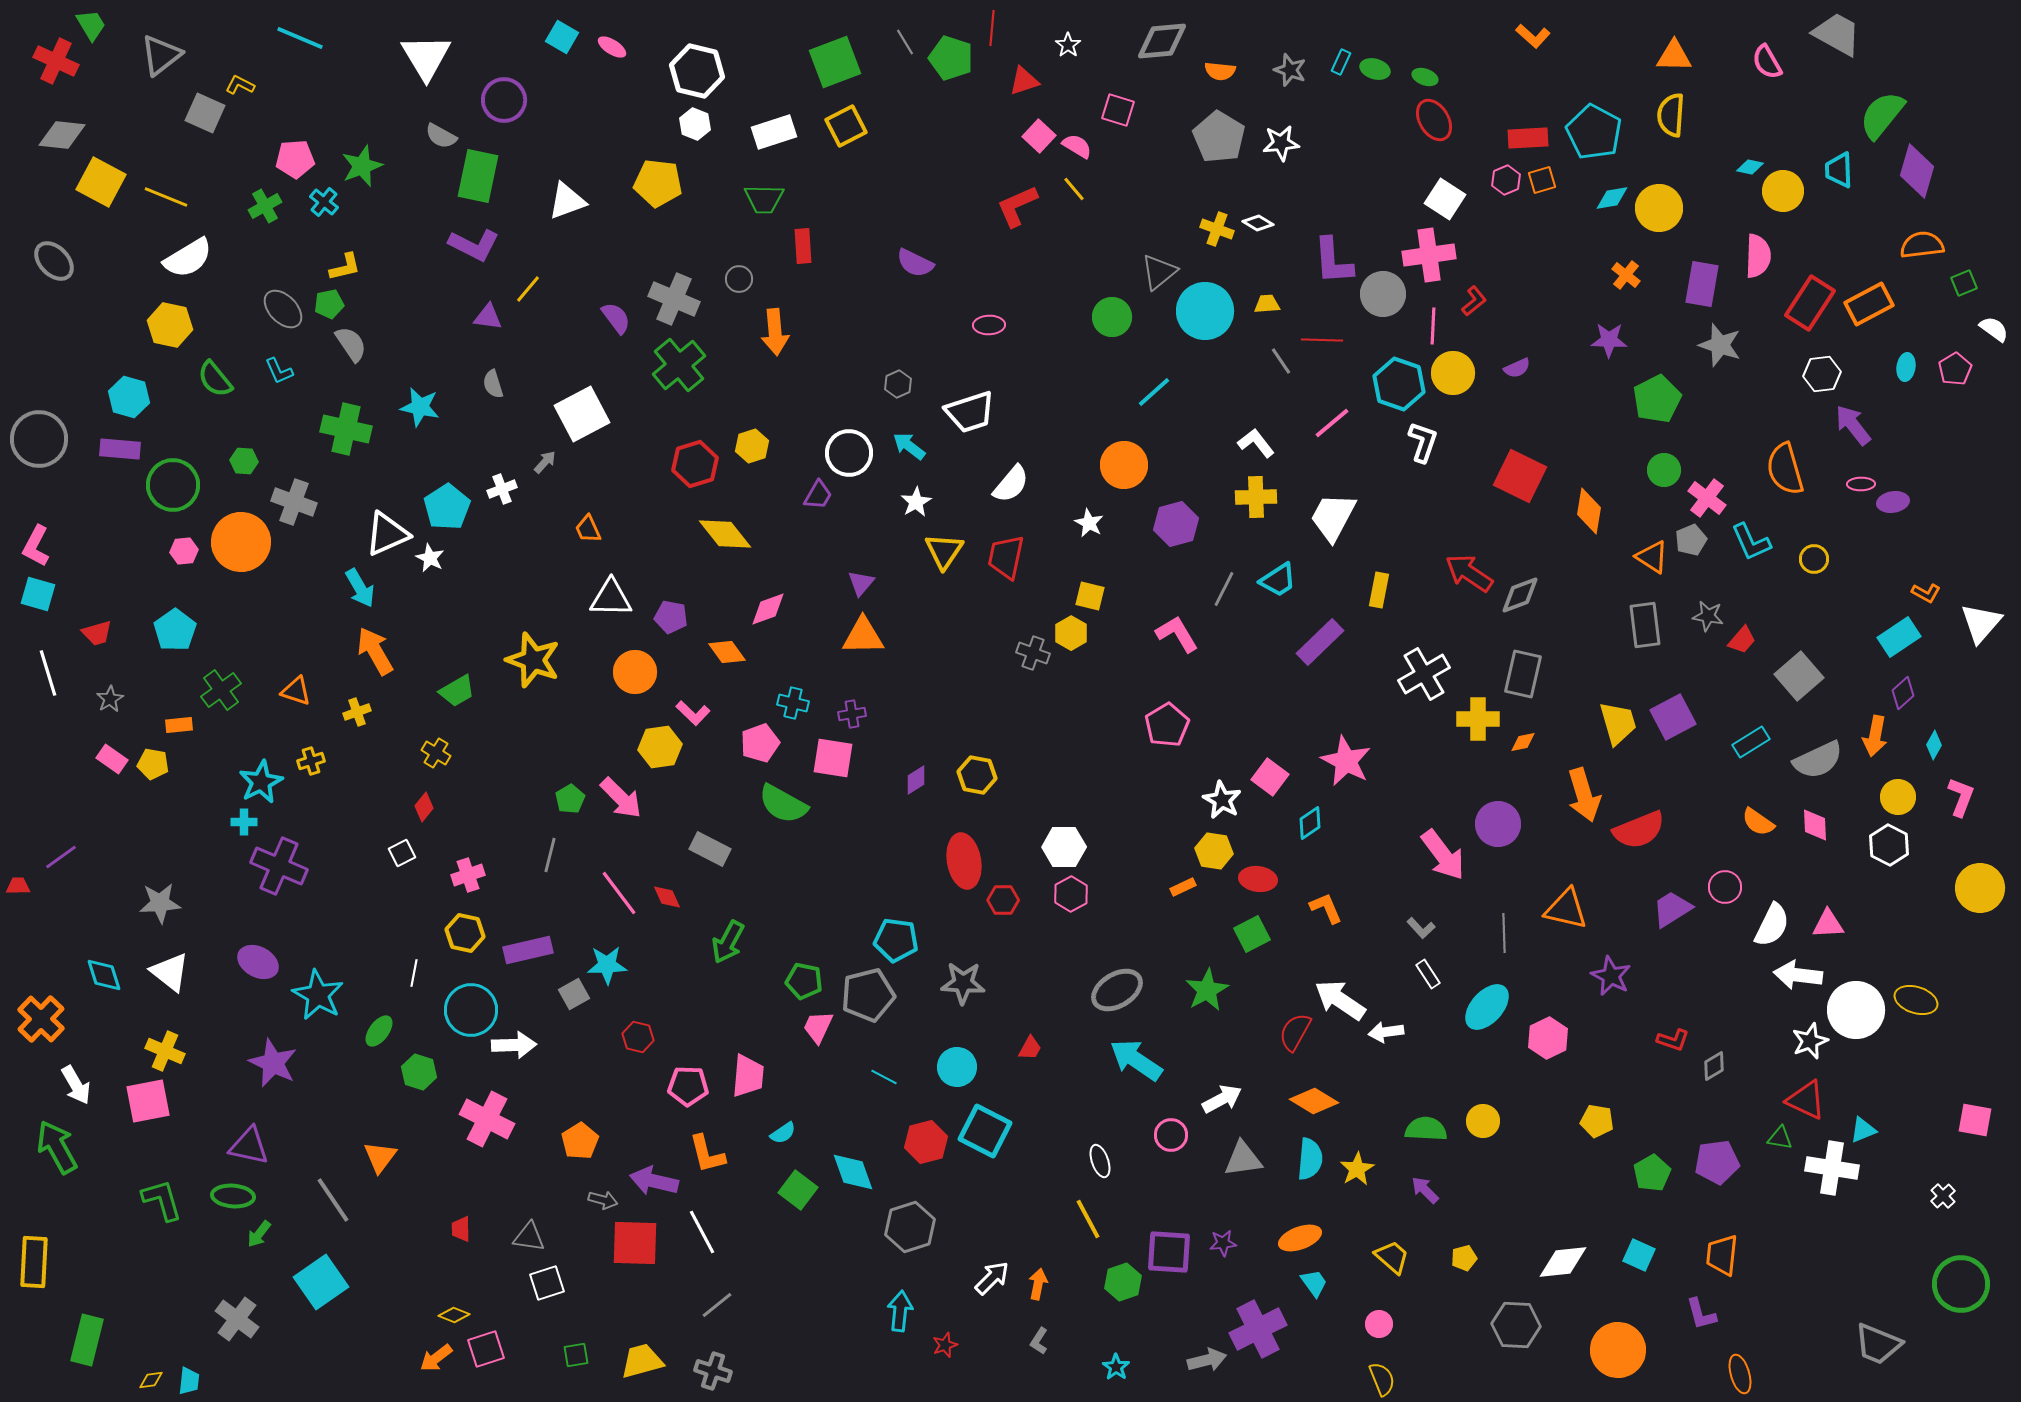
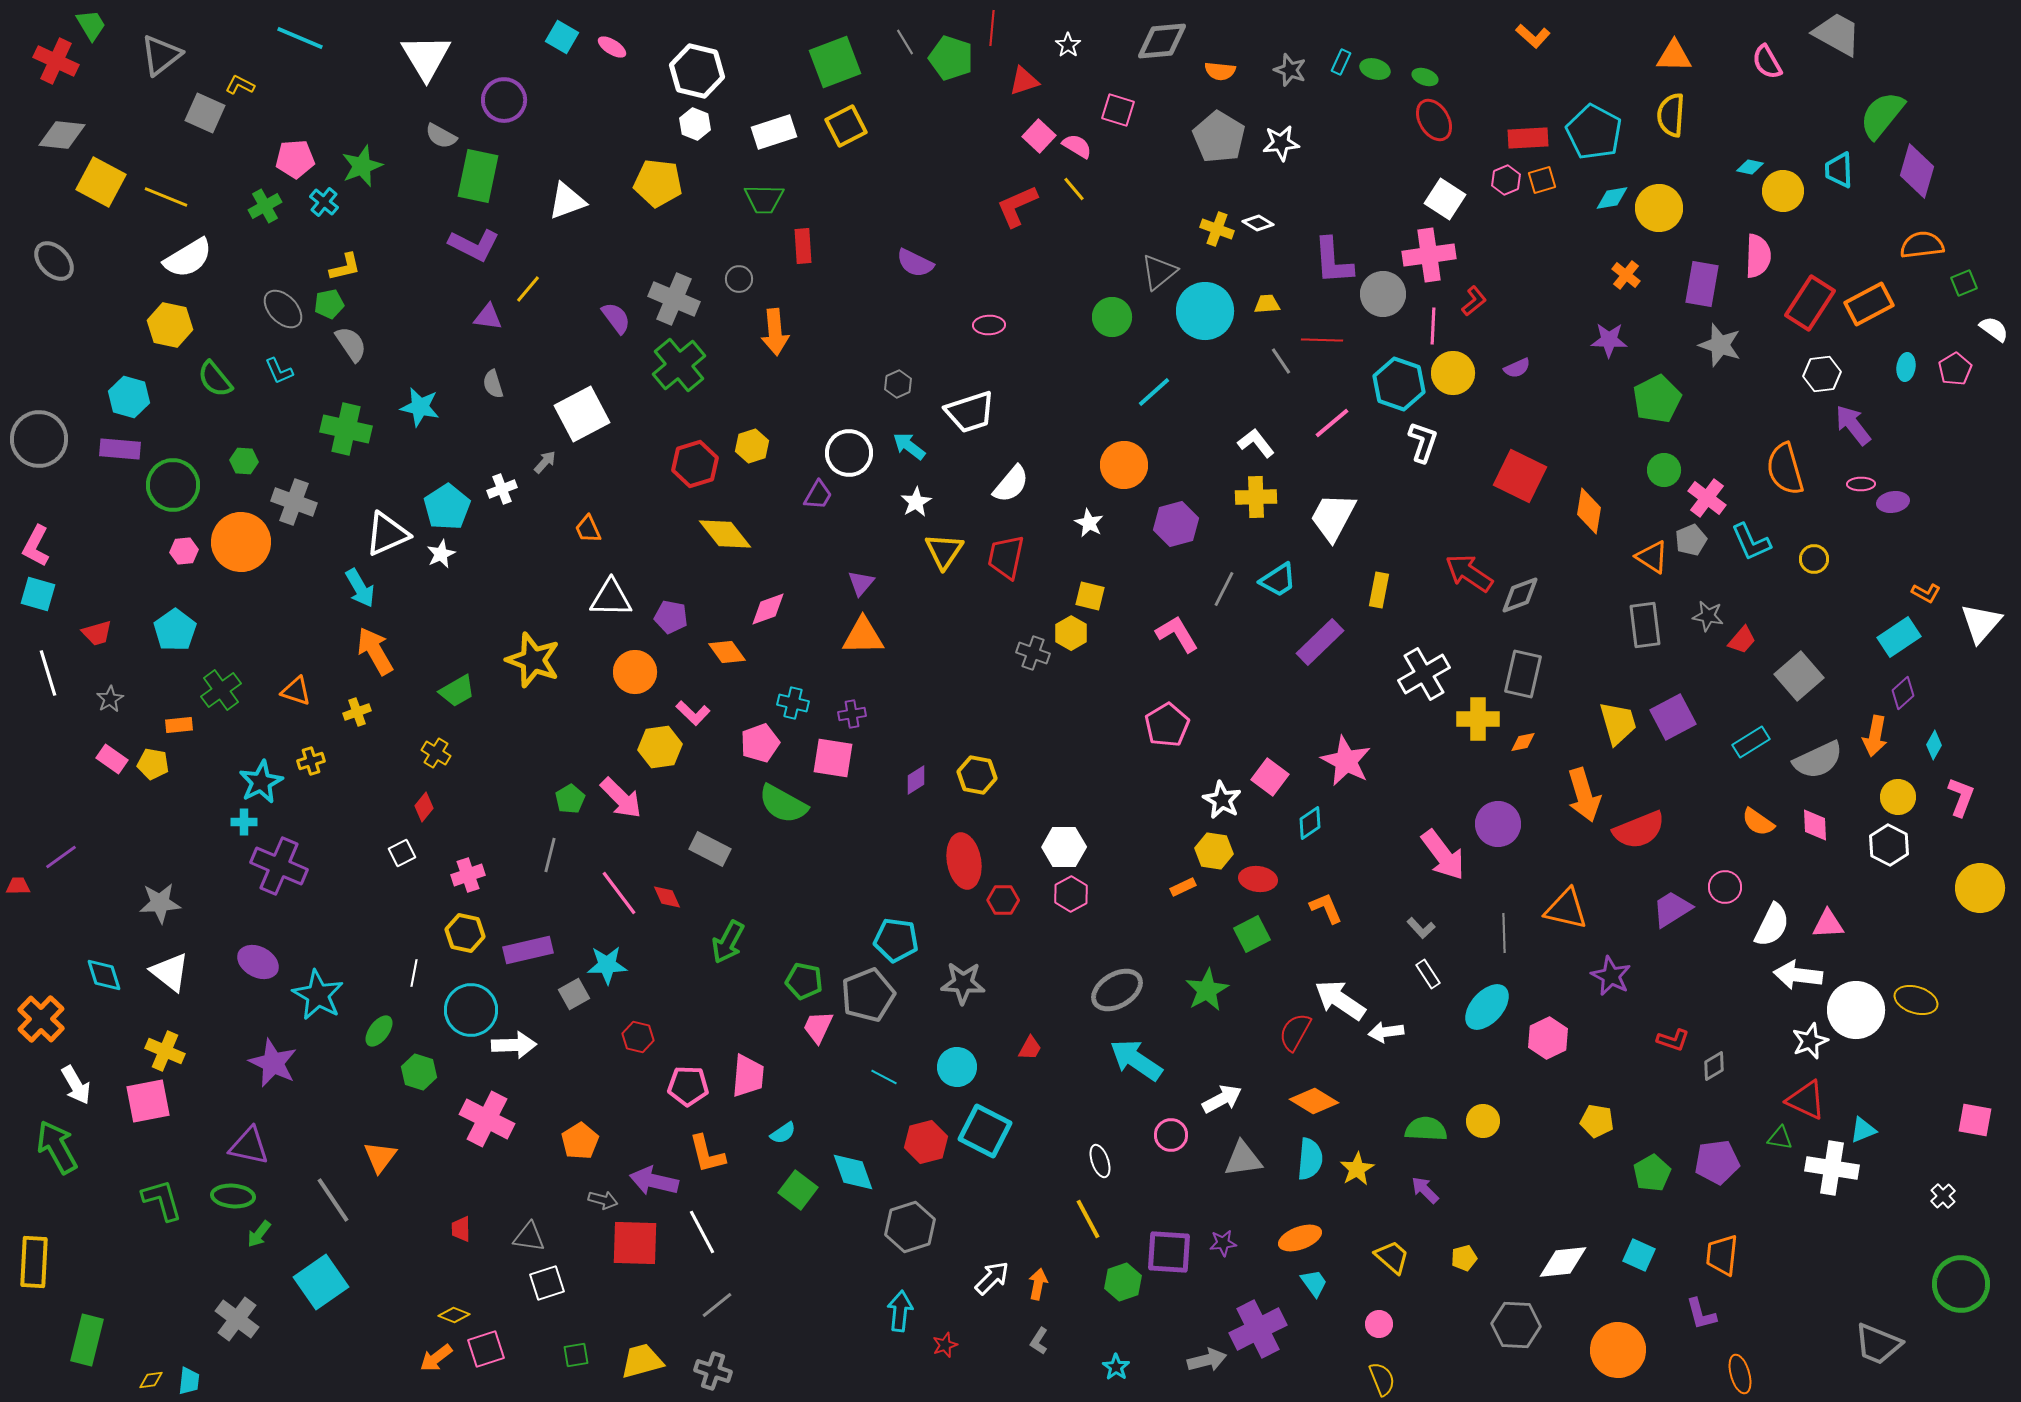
white star at (430, 558): moved 11 px right, 4 px up; rotated 20 degrees clockwise
gray pentagon at (868, 995): rotated 8 degrees counterclockwise
